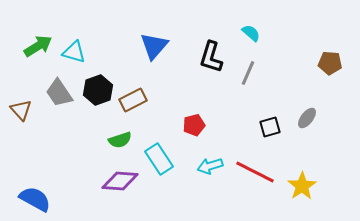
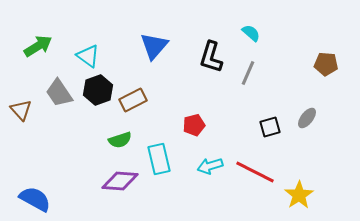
cyan triangle: moved 14 px right, 4 px down; rotated 20 degrees clockwise
brown pentagon: moved 4 px left, 1 px down
cyan rectangle: rotated 20 degrees clockwise
yellow star: moved 3 px left, 9 px down
